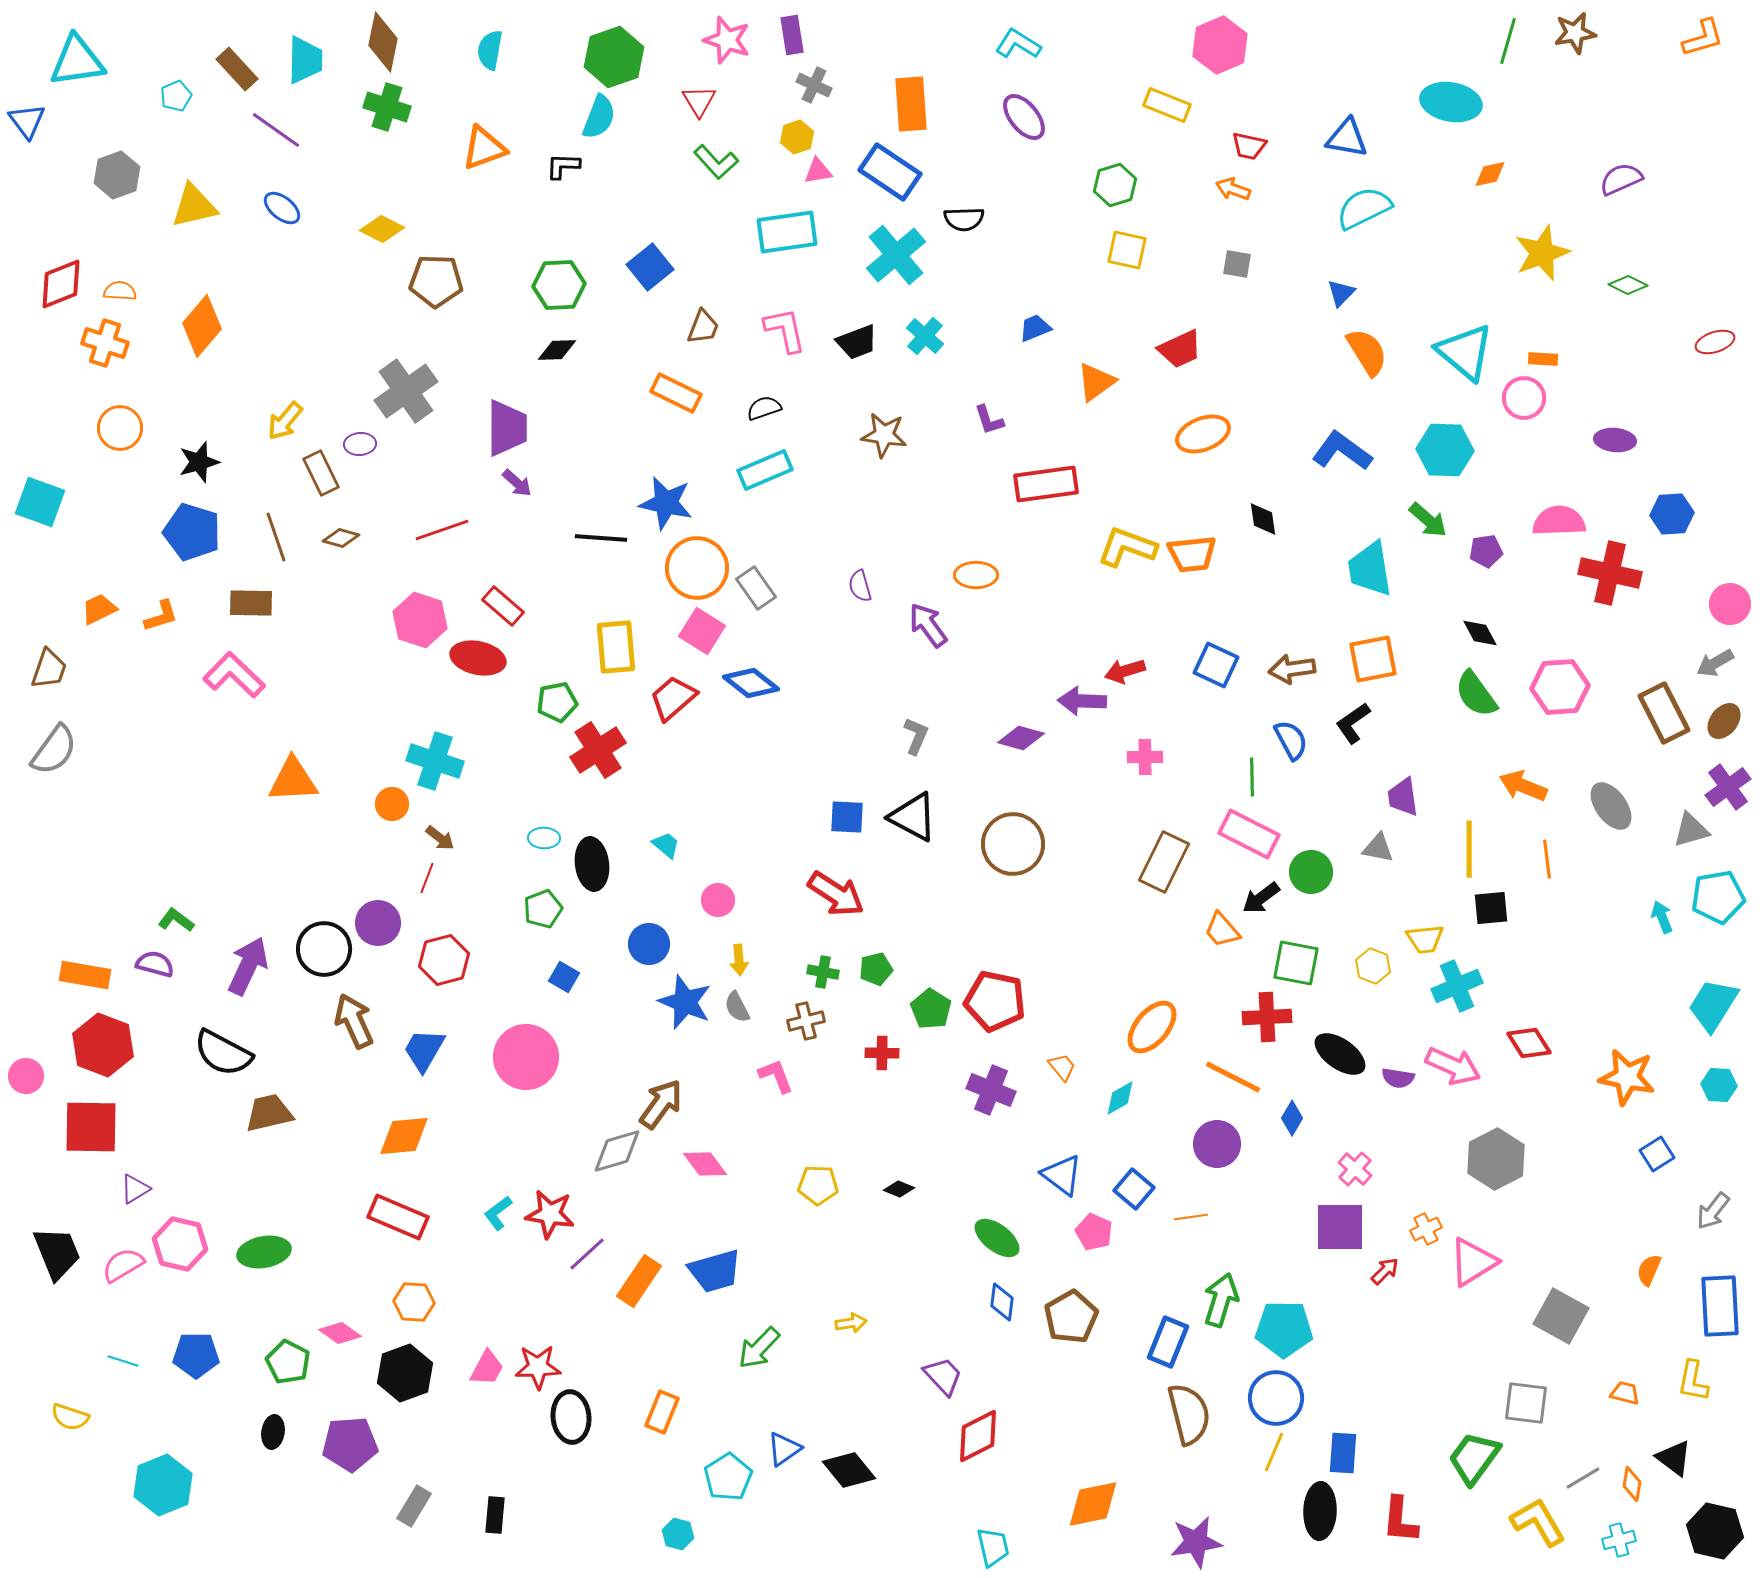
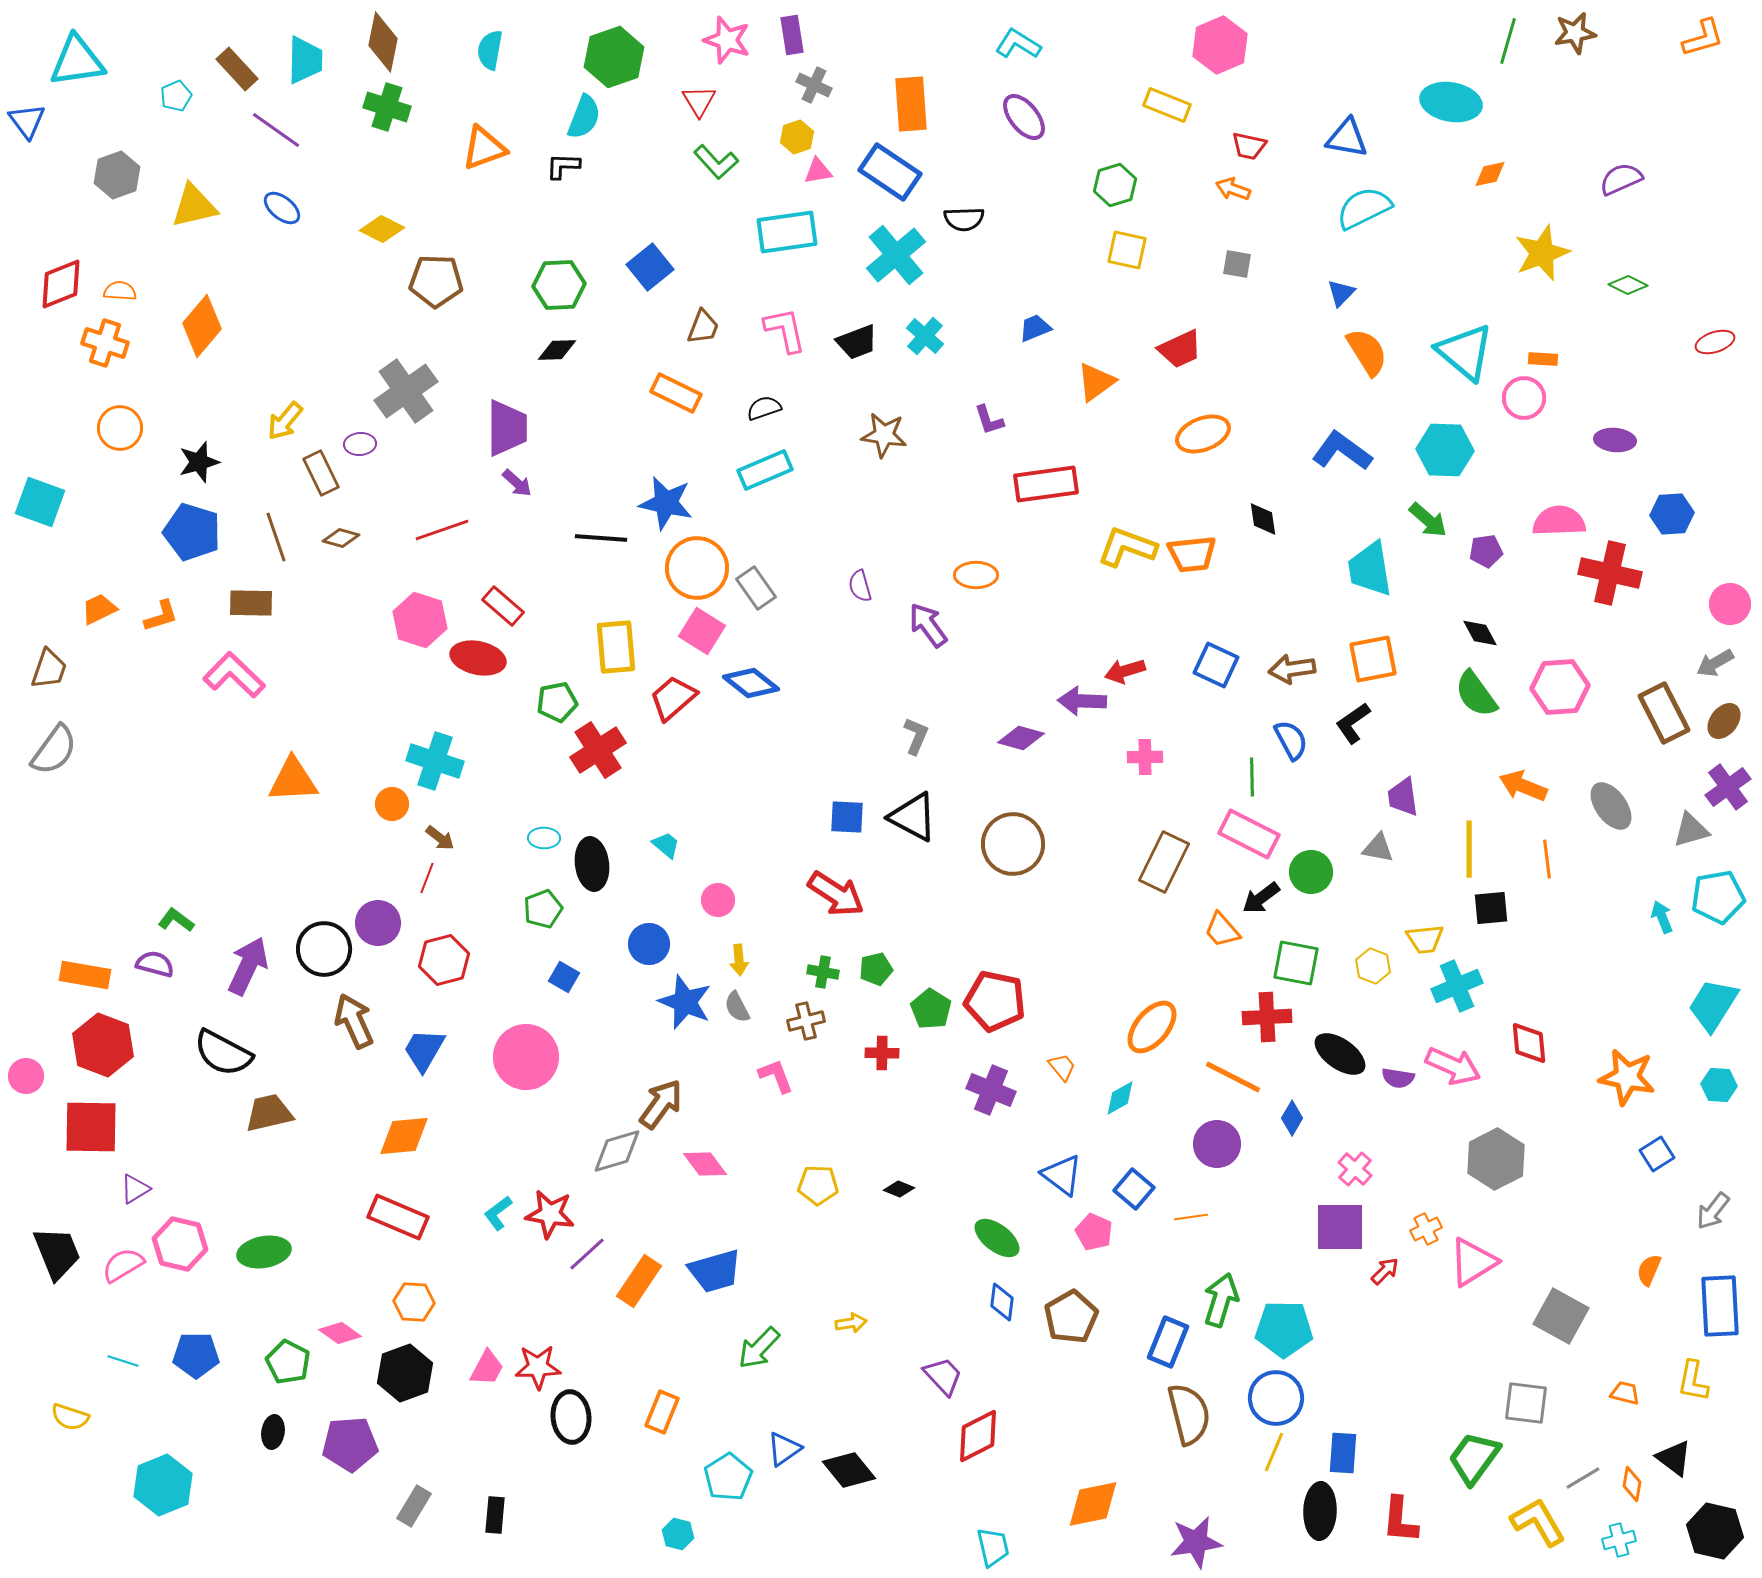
cyan semicircle at (599, 117): moved 15 px left
red diamond at (1529, 1043): rotated 27 degrees clockwise
